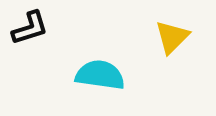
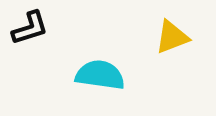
yellow triangle: rotated 24 degrees clockwise
